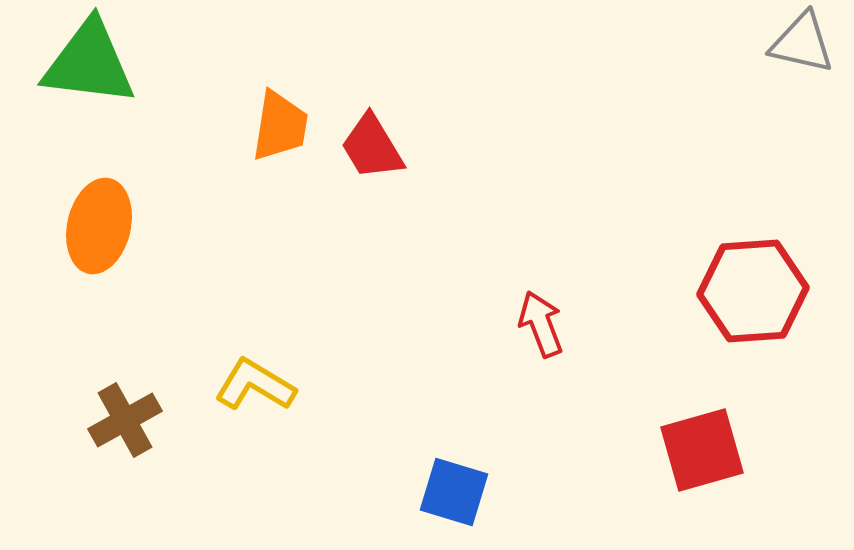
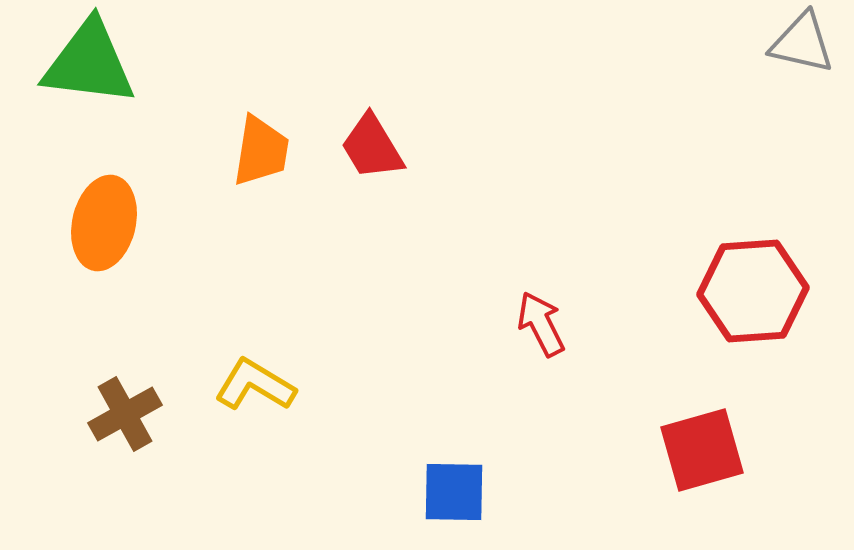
orange trapezoid: moved 19 px left, 25 px down
orange ellipse: moved 5 px right, 3 px up
red arrow: rotated 6 degrees counterclockwise
brown cross: moved 6 px up
blue square: rotated 16 degrees counterclockwise
